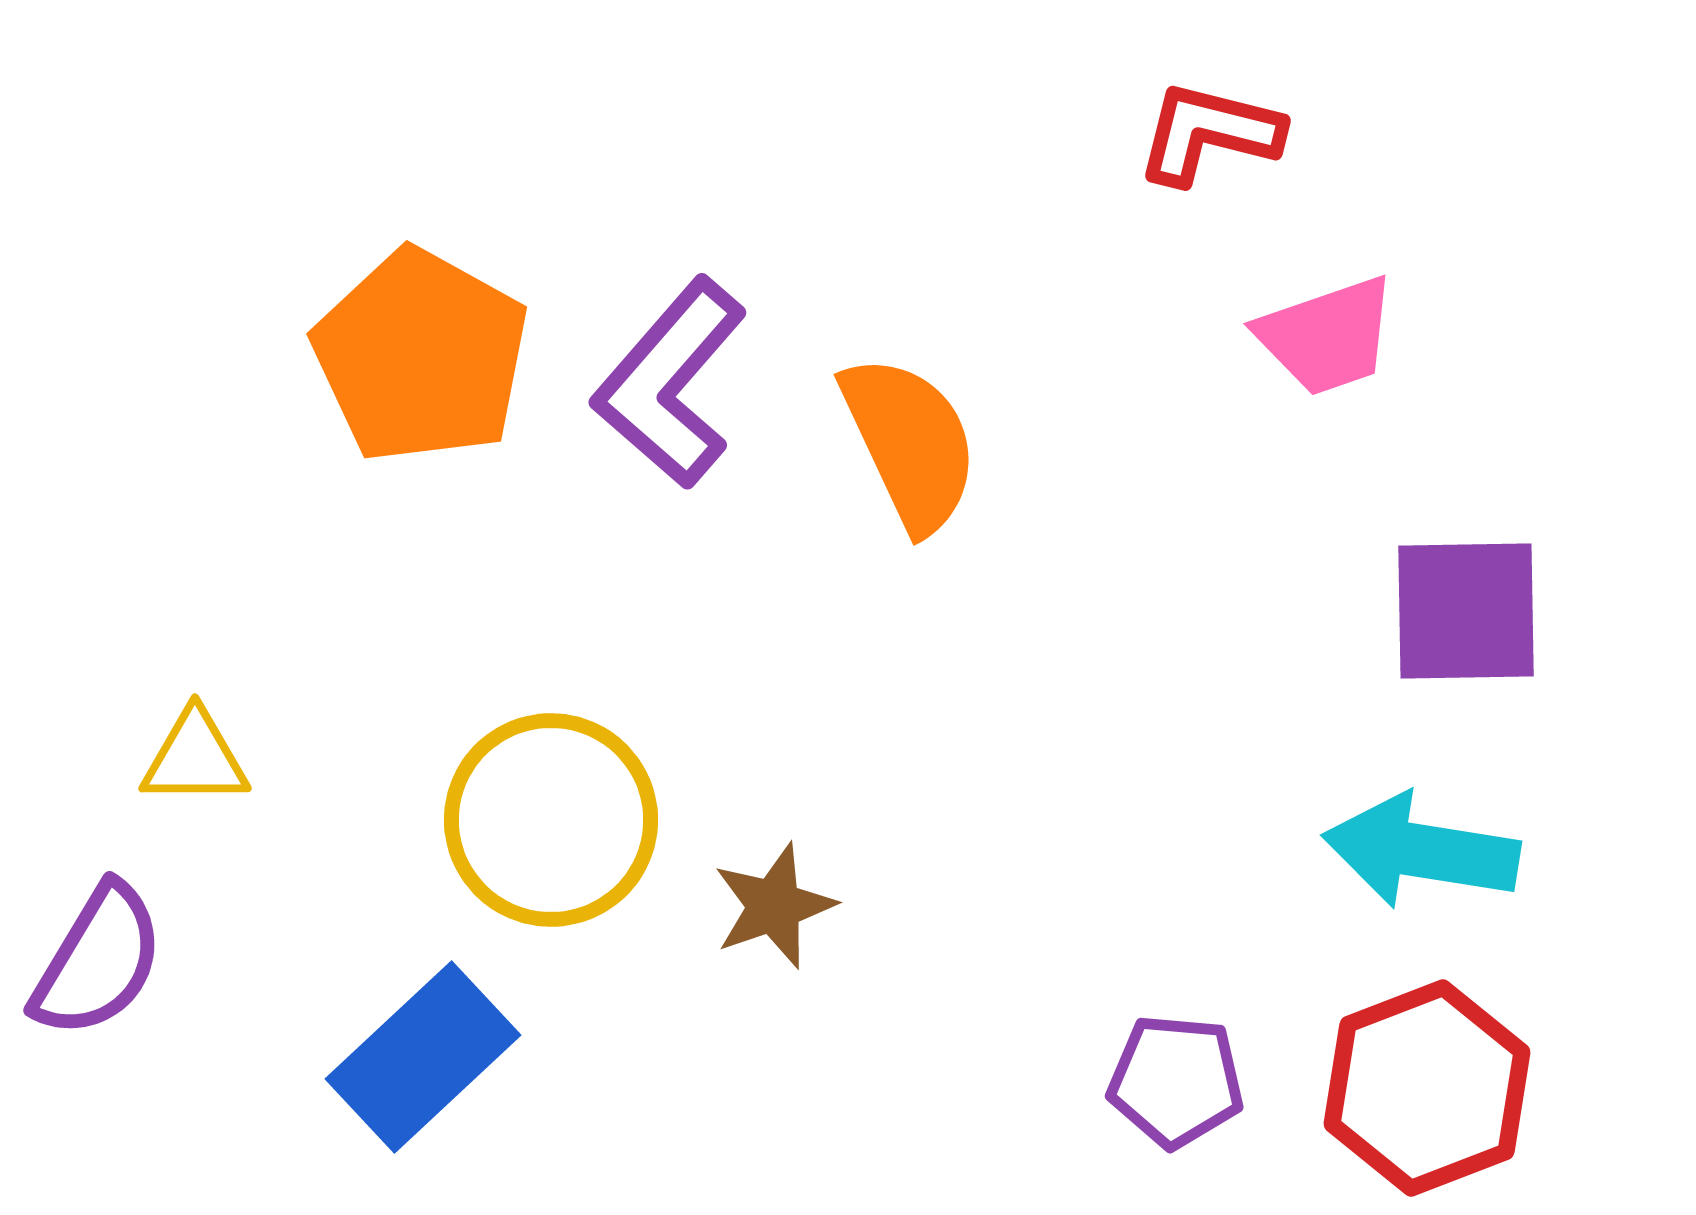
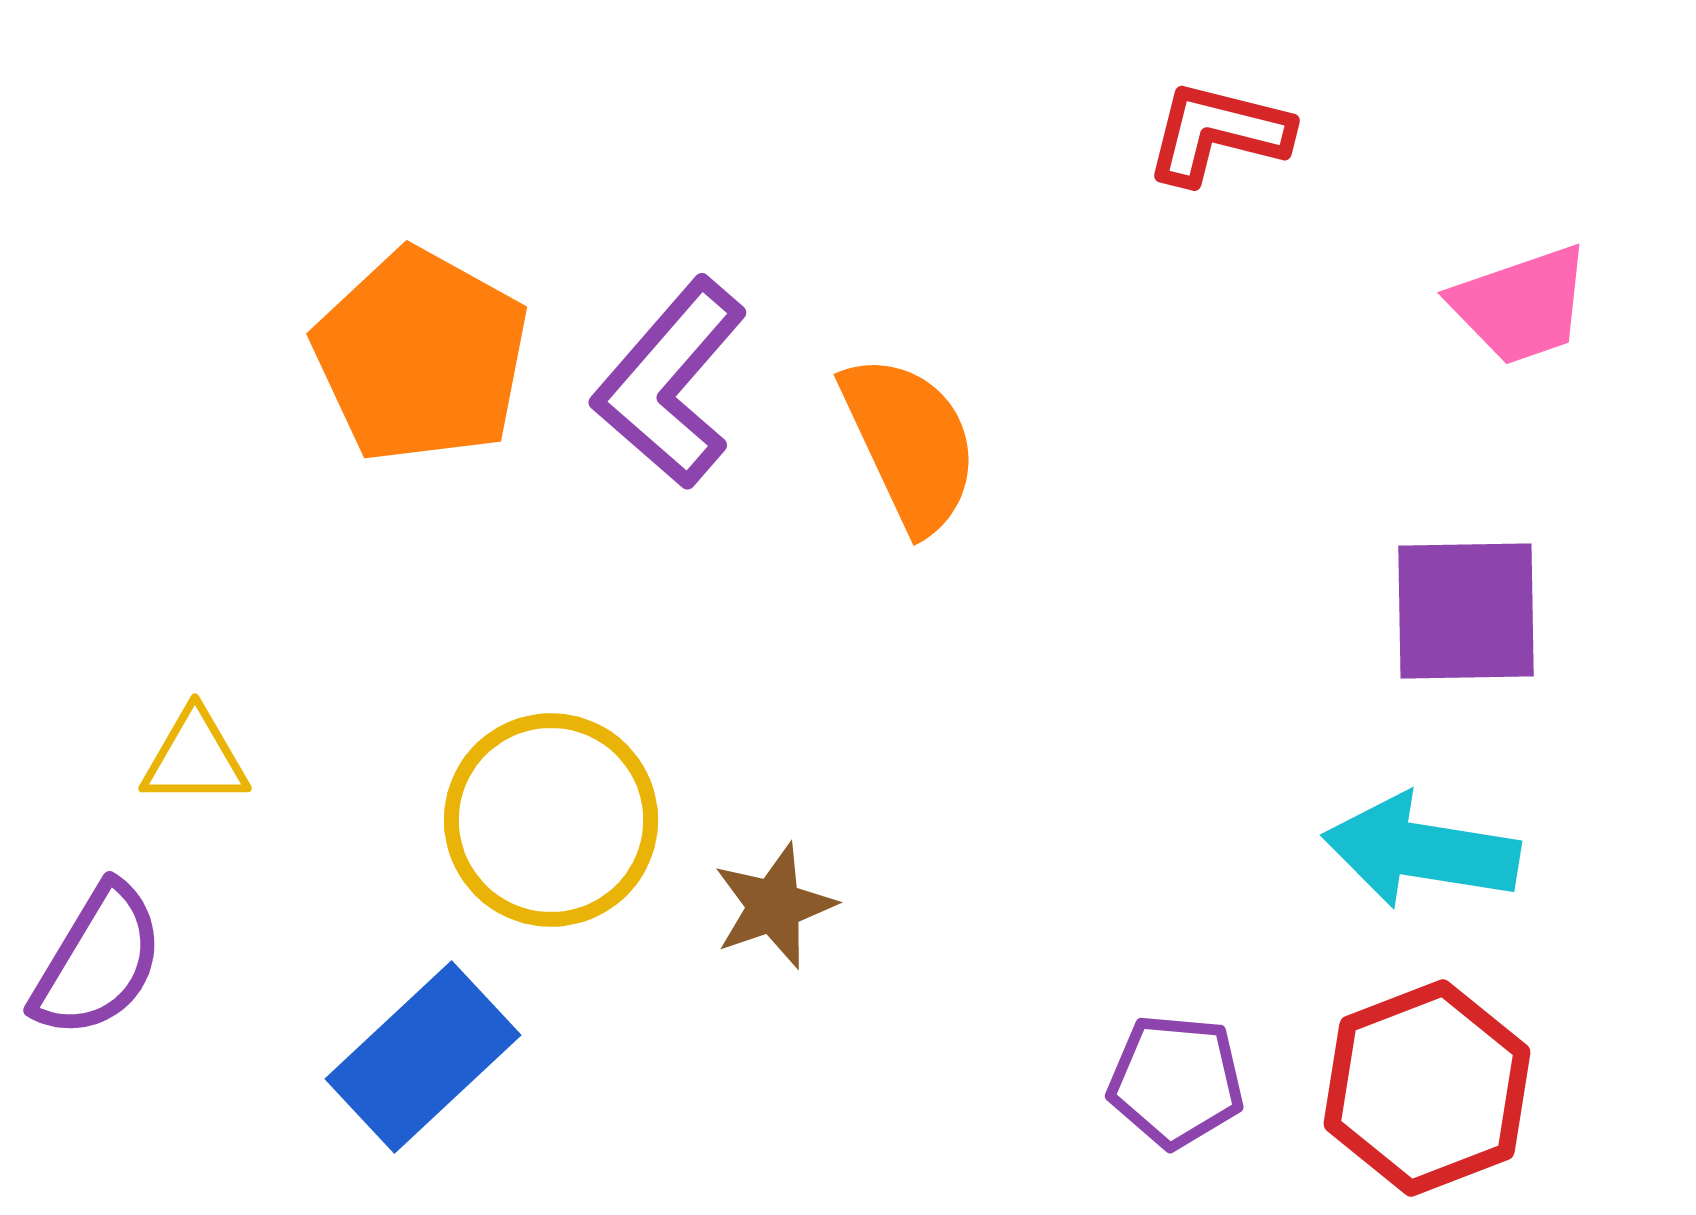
red L-shape: moved 9 px right
pink trapezoid: moved 194 px right, 31 px up
